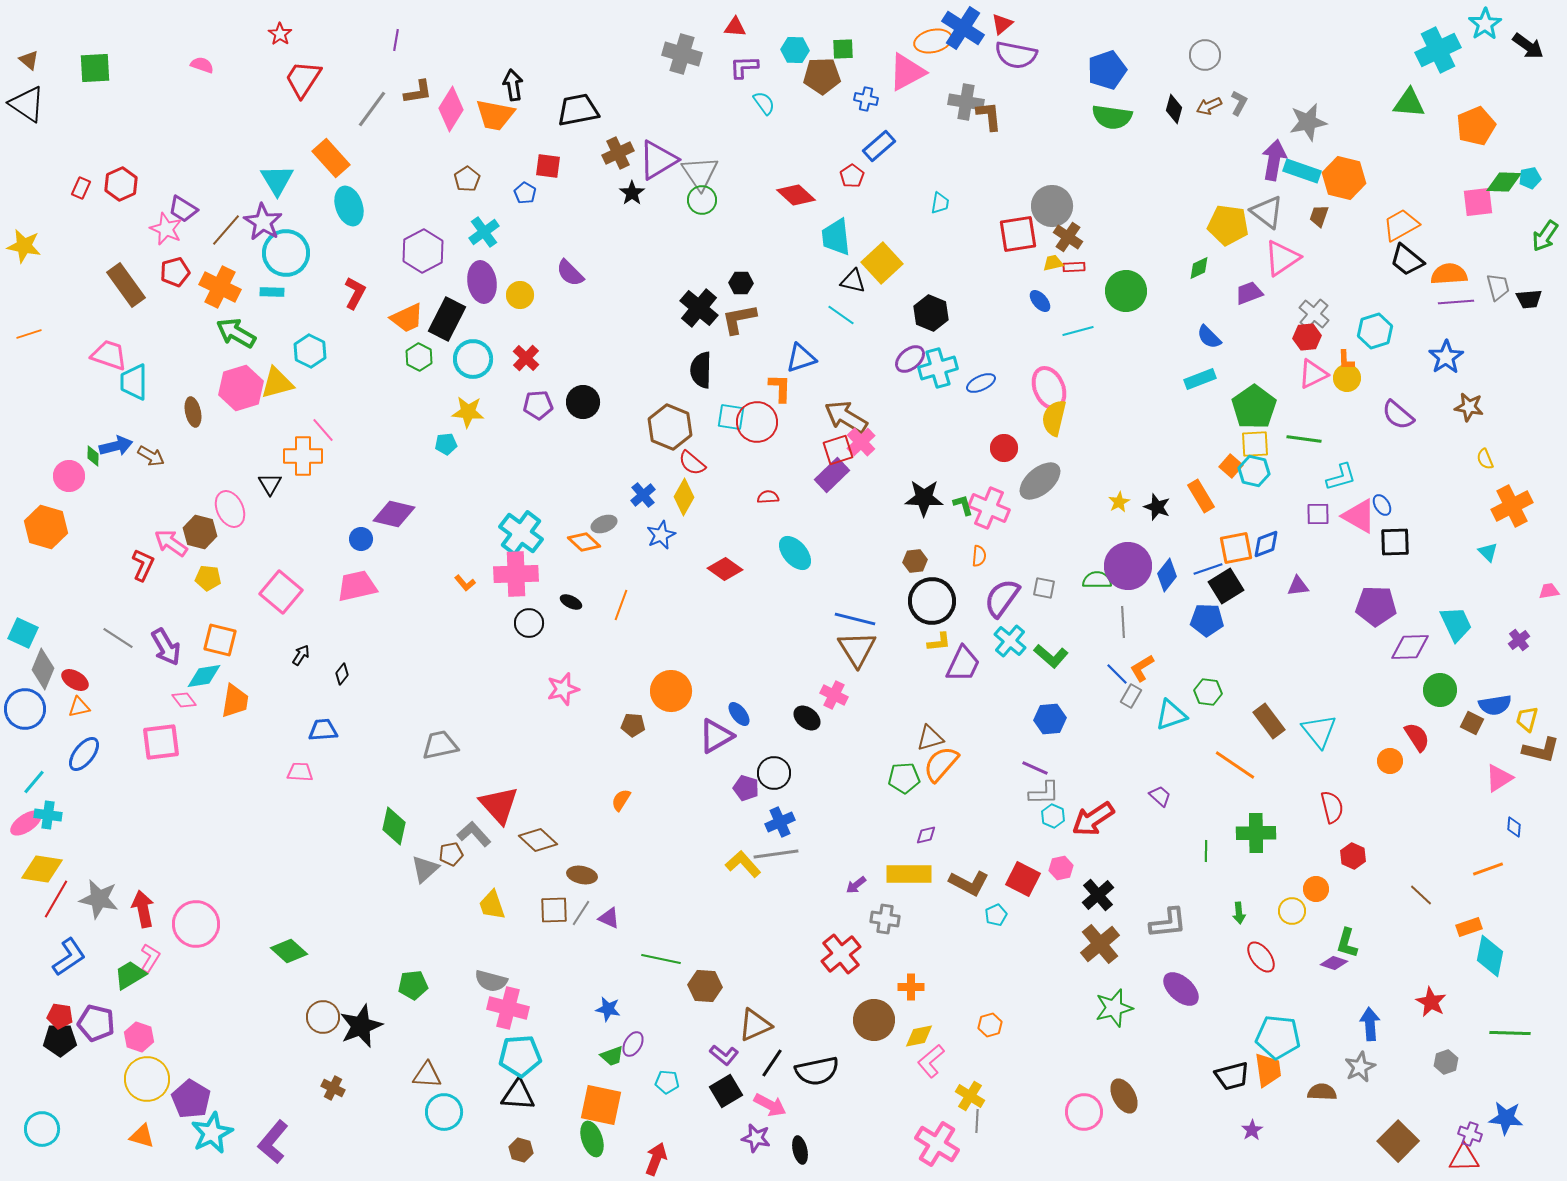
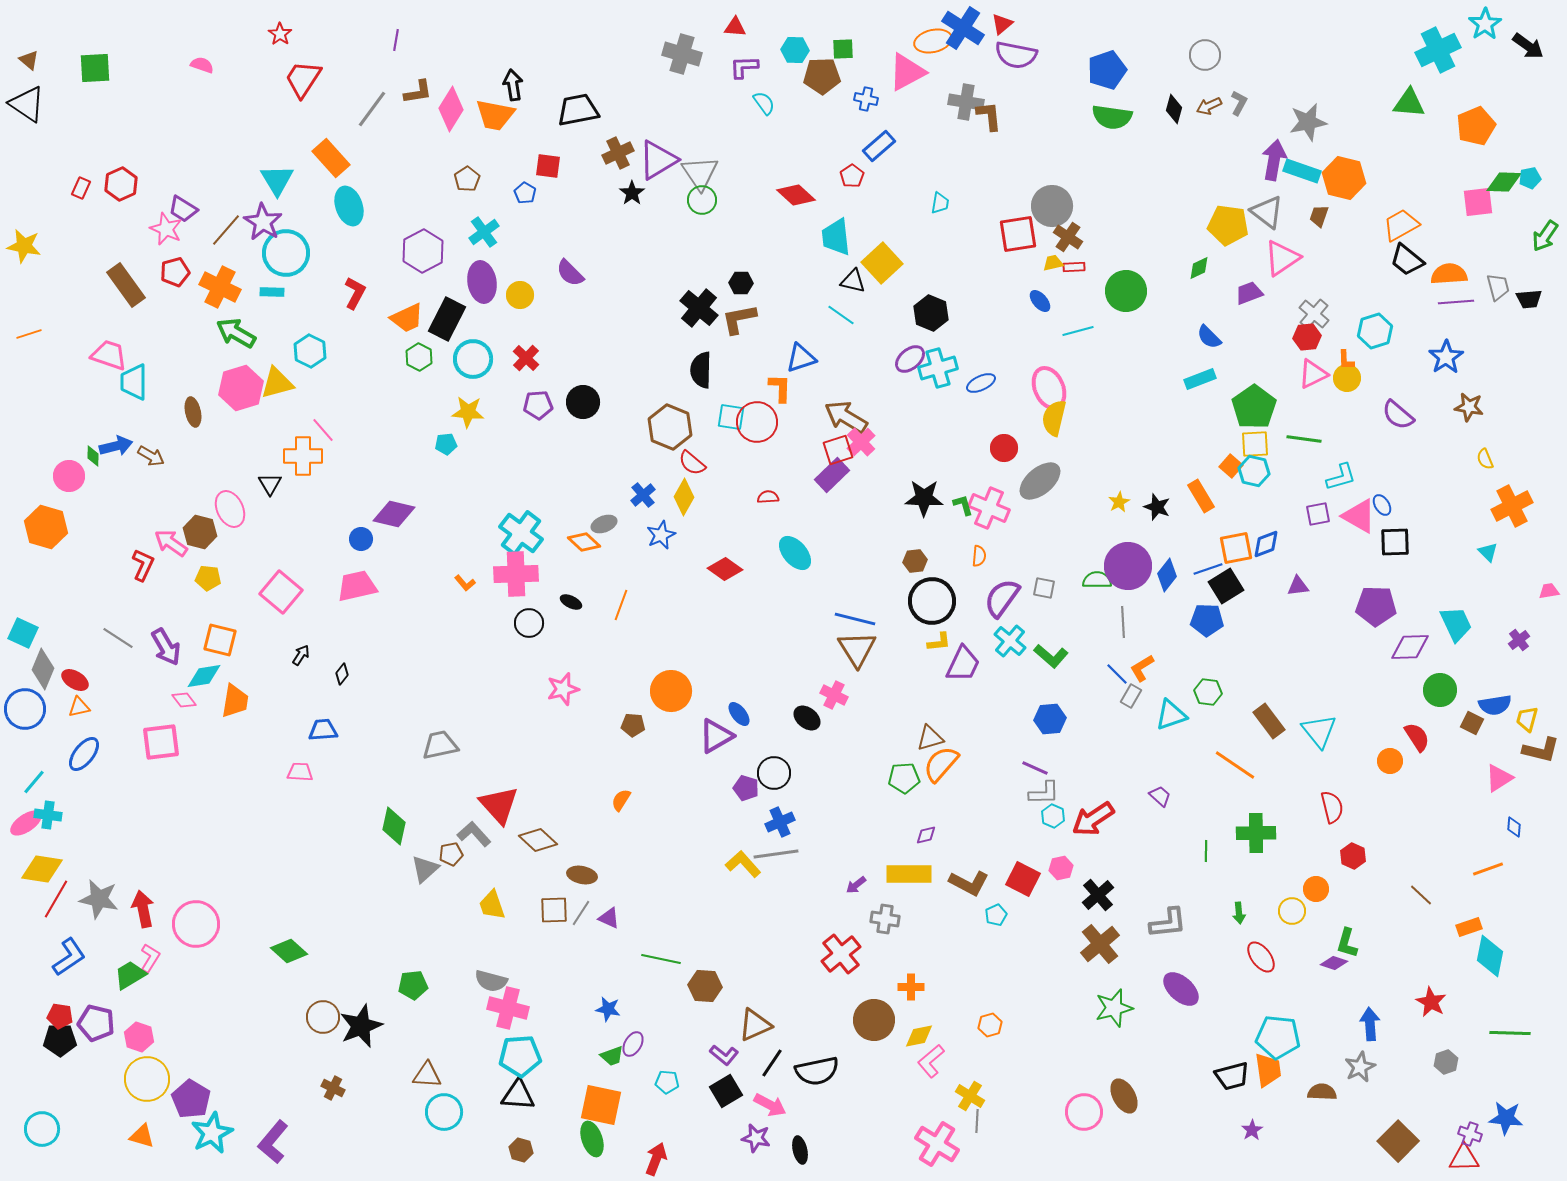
purple square at (1318, 514): rotated 10 degrees counterclockwise
